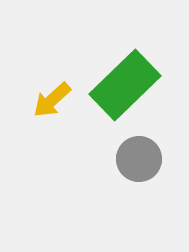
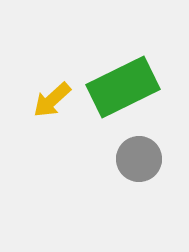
green rectangle: moved 2 px left, 2 px down; rotated 18 degrees clockwise
